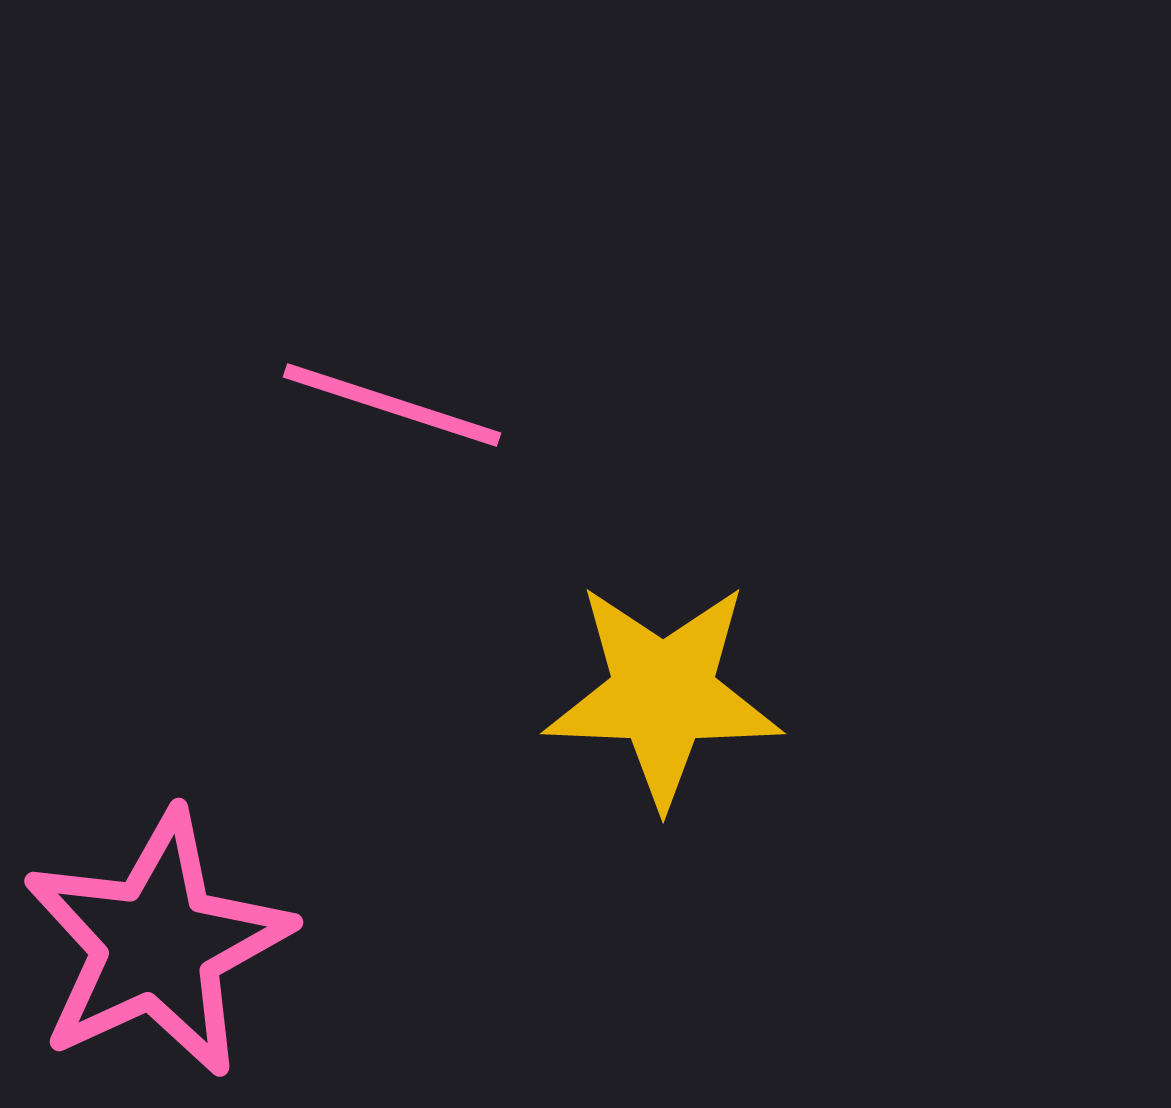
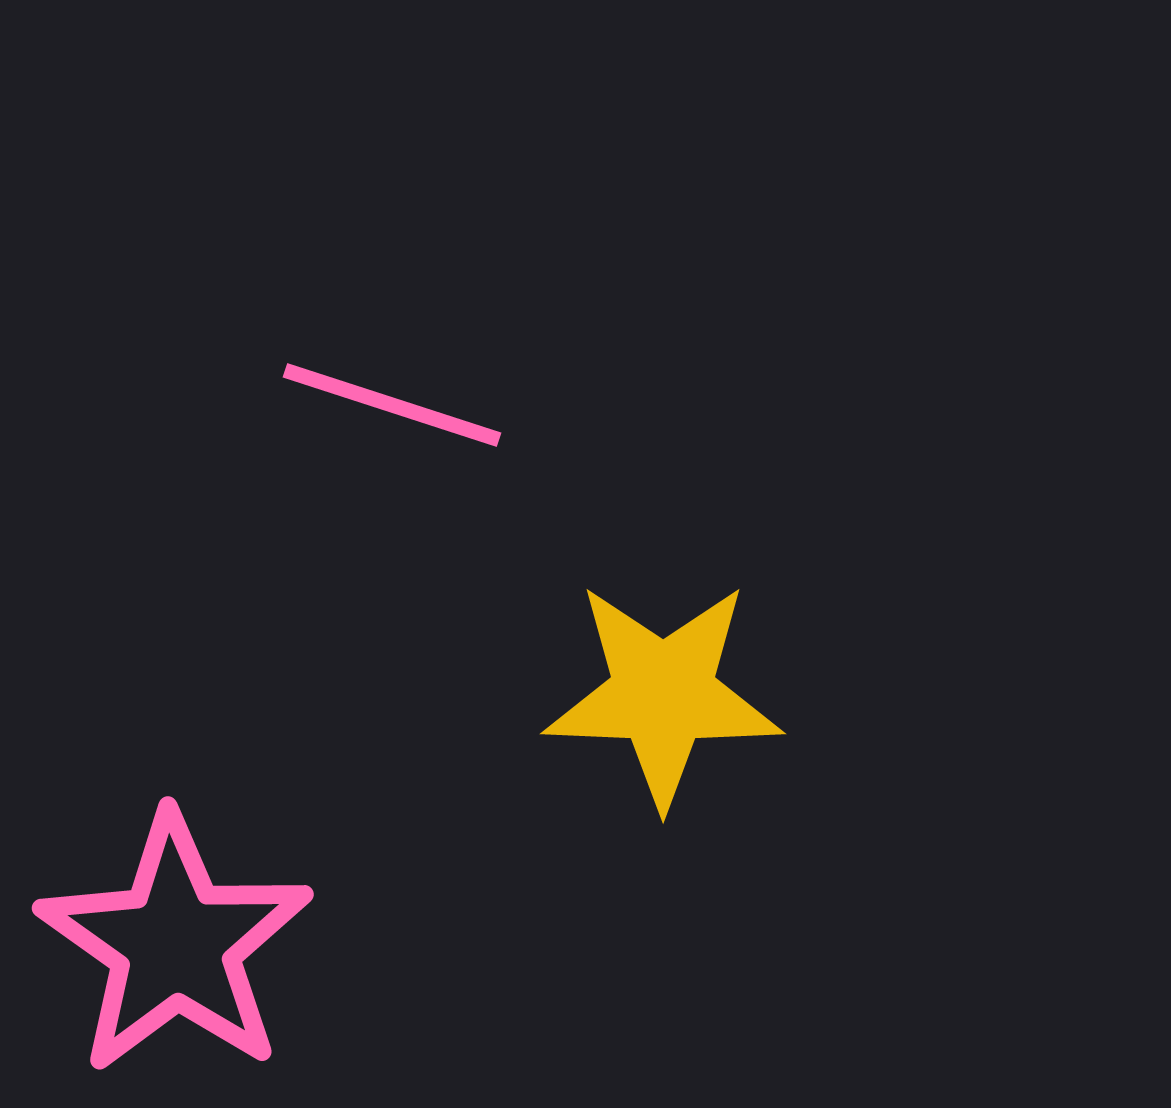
pink star: moved 18 px right; rotated 12 degrees counterclockwise
